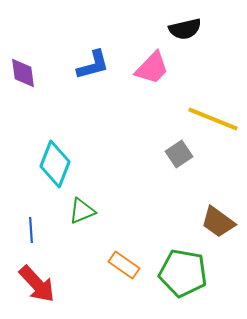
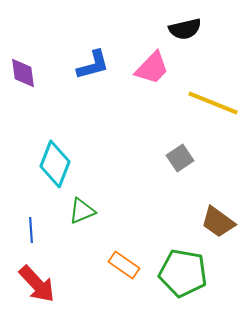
yellow line: moved 16 px up
gray square: moved 1 px right, 4 px down
